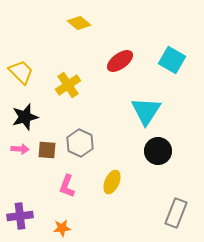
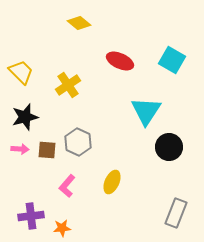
red ellipse: rotated 60 degrees clockwise
gray hexagon: moved 2 px left, 1 px up
black circle: moved 11 px right, 4 px up
pink L-shape: rotated 20 degrees clockwise
purple cross: moved 11 px right
